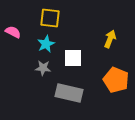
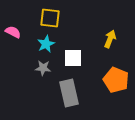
gray rectangle: rotated 64 degrees clockwise
